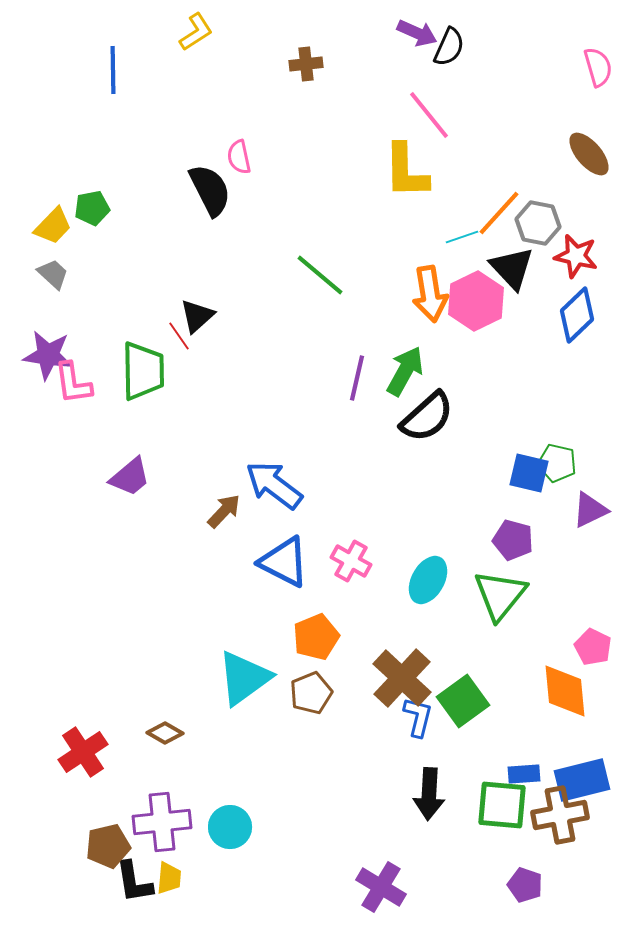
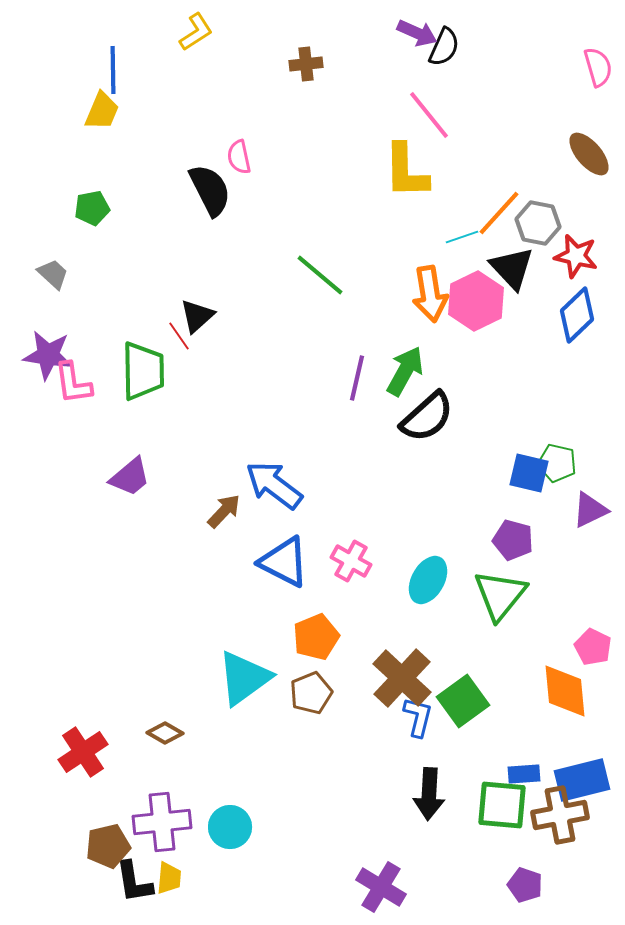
black semicircle at (449, 47): moved 5 px left
yellow trapezoid at (53, 226): moved 49 px right, 115 px up; rotated 21 degrees counterclockwise
